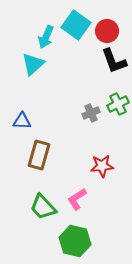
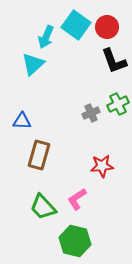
red circle: moved 4 px up
